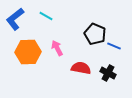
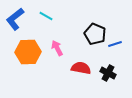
blue line: moved 1 px right, 2 px up; rotated 40 degrees counterclockwise
